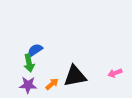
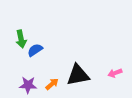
green arrow: moved 8 px left, 24 px up
black triangle: moved 3 px right, 1 px up
